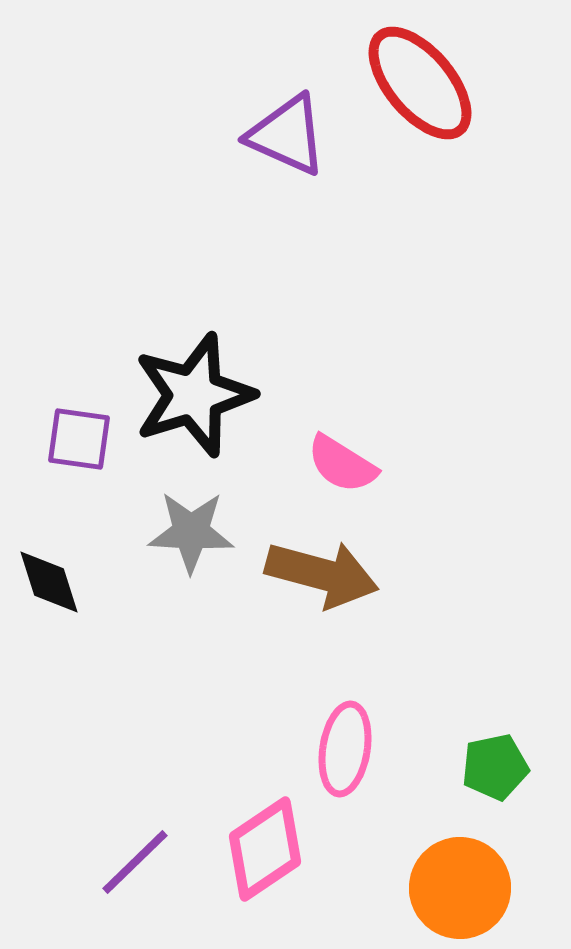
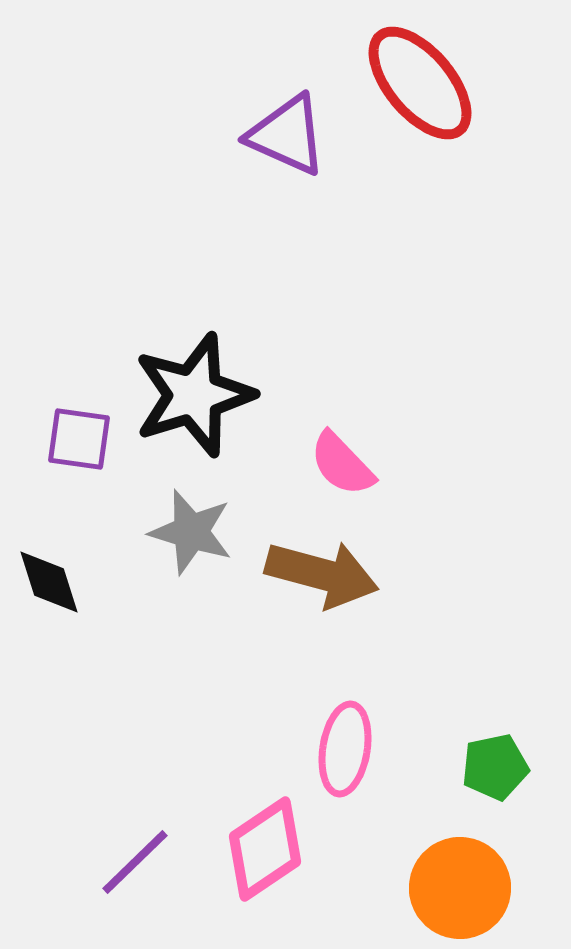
pink semicircle: rotated 14 degrees clockwise
gray star: rotated 14 degrees clockwise
